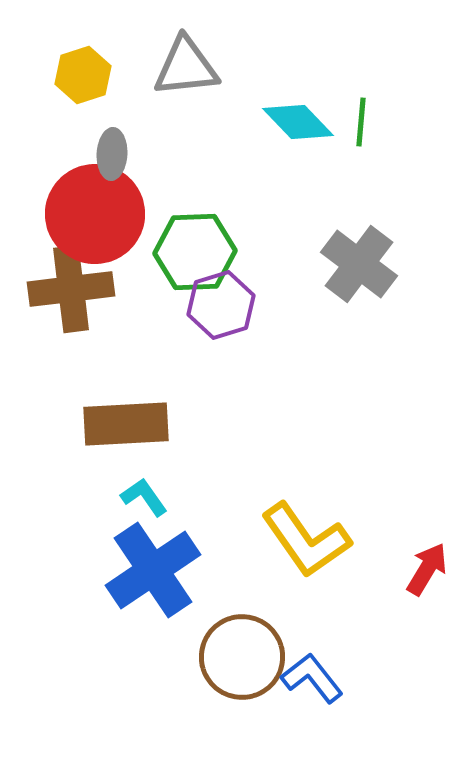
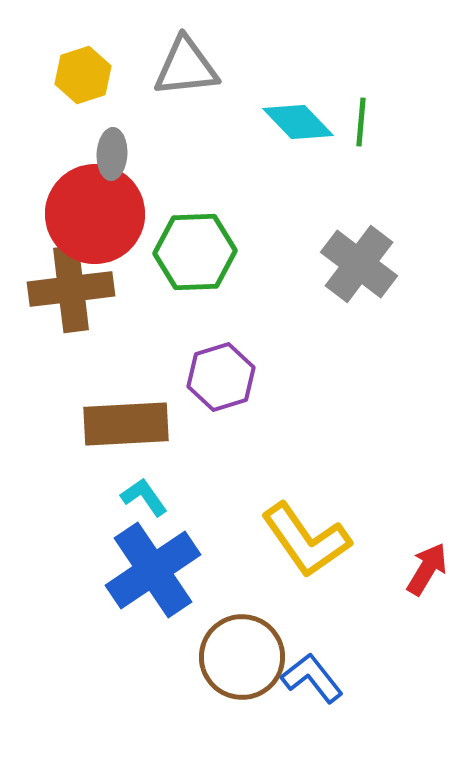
purple hexagon: moved 72 px down
